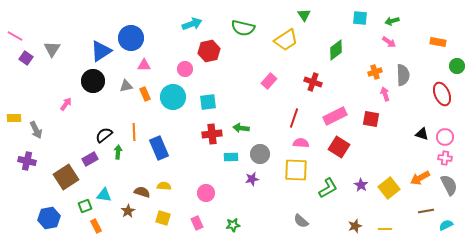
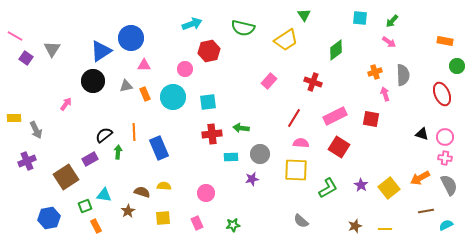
green arrow at (392, 21): rotated 32 degrees counterclockwise
orange rectangle at (438, 42): moved 7 px right, 1 px up
red line at (294, 118): rotated 12 degrees clockwise
purple cross at (27, 161): rotated 36 degrees counterclockwise
yellow square at (163, 218): rotated 21 degrees counterclockwise
